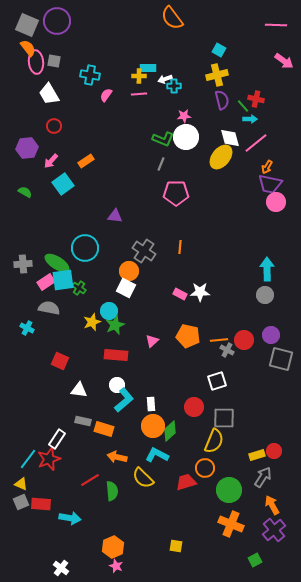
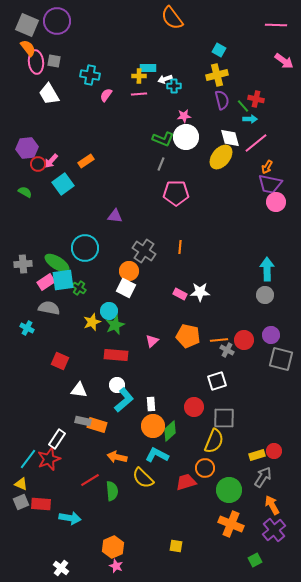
red circle at (54, 126): moved 16 px left, 38 px down
orange rectangle at (104, 429): moved 7 px left, 4 px up
